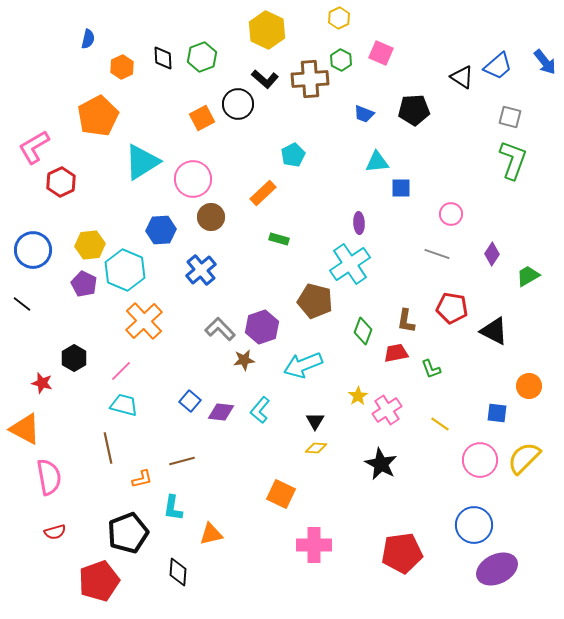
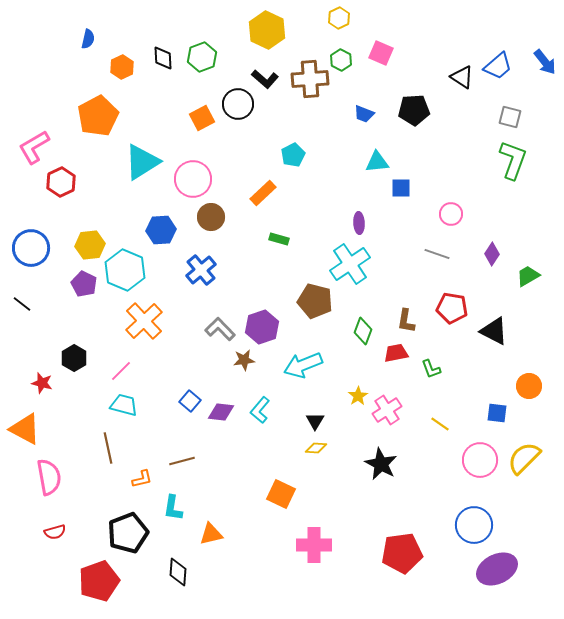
blue circle at (33, 250): moved 2 px left, 2 px up
